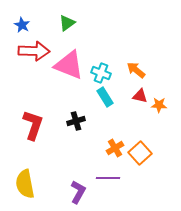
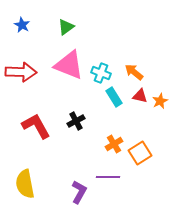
green triangle: moved 1 px left, 4 px down
red arrow: moved 13 px left, 21 px down
orange arrow: moved 2 px left, 2 px down
cyan rectangle: moved 9 px right
orange star: moved 1 px right, 4 px up; rotated 28 degrees counterclockwise
black cross: rotated 12 degrees counterclockwise
red L-shape: moved 3 px right, 1 px down; rotated 48 degrees counterclockwise
orange cross: moved 1 px left, 4 px up
orange square: rotated 10 degrees clockwise
purple line: moved 1 px up
purple L-shape: moved 1 px right
